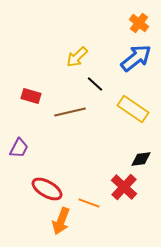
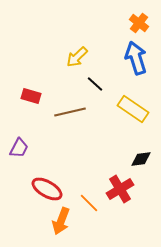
blue arrow: rotated 68 degrees counterclockwise
red cross: moved 4 px left, 2 px down; rotated 16 degrees clockwise
orange line: rotated 25 degrees clockwise
